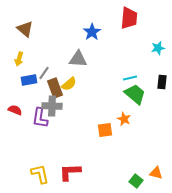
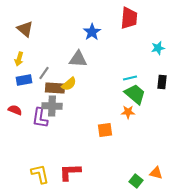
blue rectangle: moved 5 px left
brown rectangle: rotated 66 degrees counterclockwise
orange star: moved 4 px right, 7 px up; rotated 24 degrees counterclockwise
